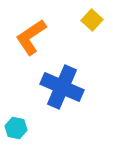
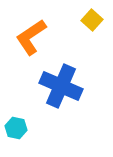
blue cross: moved 1 px left, 1 px up
